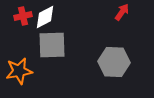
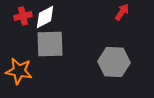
gray square: moved 2 px left, 1 px up
orange star: rotated 20 degrees clockwise
